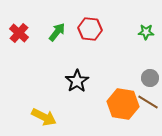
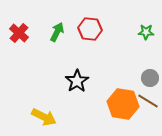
green arrow: rotated 12 degrees counterclockwise
brown line: moved 1 px up
